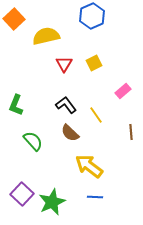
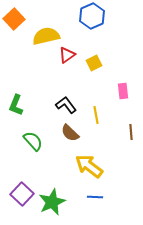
red triangle: moved 3 px right, 9 px up; rotated 24 degrees clockwise
pink rectangle: rotated 56 degrees counterclockwise
yellow line: rotated 24 degrees clockwise
